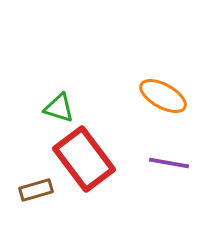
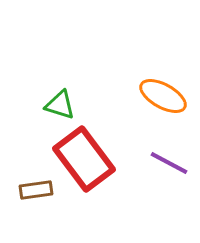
green triangle: moved 1 px right, 3 px up
purple line: rotated 18 degrees clockwise
brown rectangle: rotated 8 degrees clockwise
